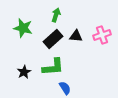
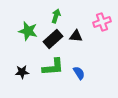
green arrow: moved 1 px down
green star: moved 5 px right, 3 px down
pink cross: moved 13 px up
black star: moved 2 px left; rotated 24 degrees clockwise
blue semicircle: moved 14 px right, 15 px up
